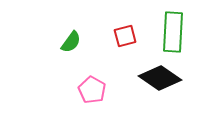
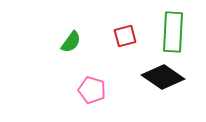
black diamond: moved 3 px right, 1 px up
pink pentagon: rotated 12 degrees counterclockwise
